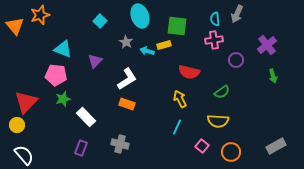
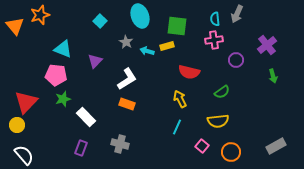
yellow rectangle: moved 3 px right, 1 px down
yellow semicircle: rotated 10 degrees counterclockwise
